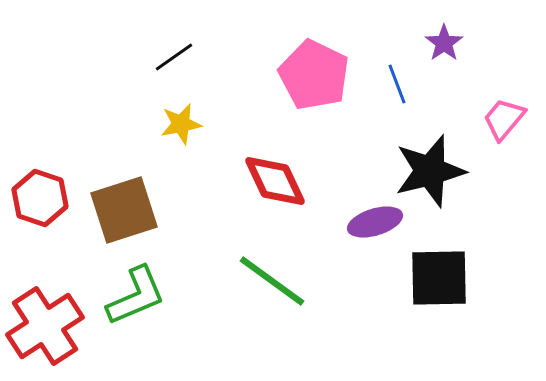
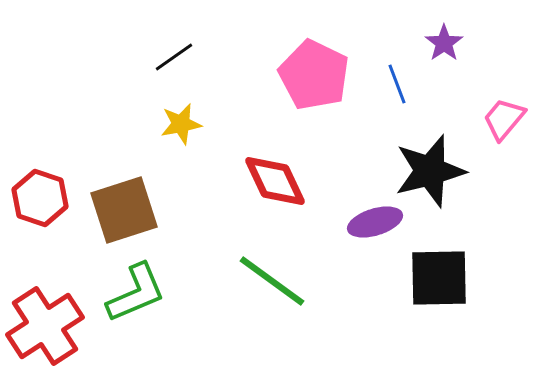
green L-shape: moved 3 px up
